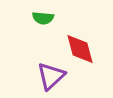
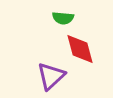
green semicircle: moved 20 px right
